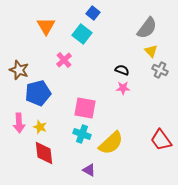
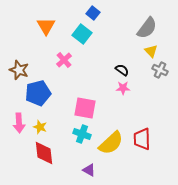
black semicircle: rotated 16 degrees clockwise
red trapezoid: moved 19 px left, 1 px up; rotated 35 degrees clockwise
